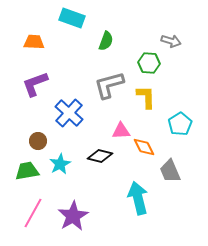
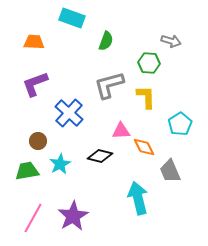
pink line: moved 5 px down
